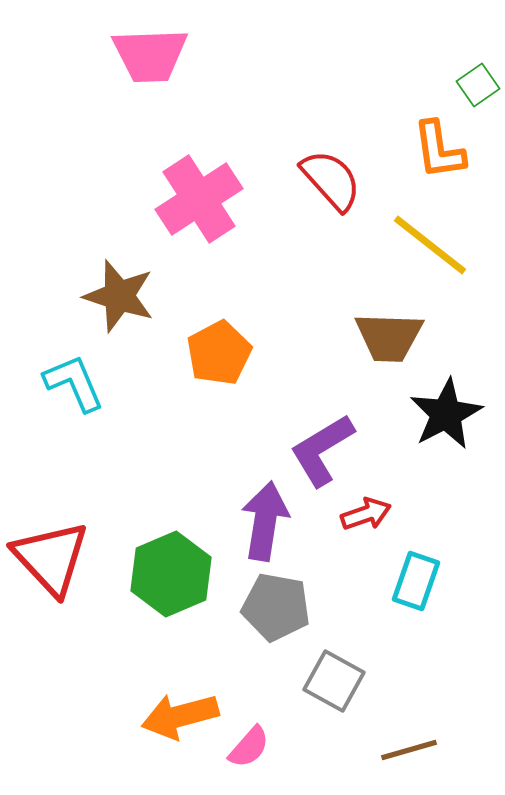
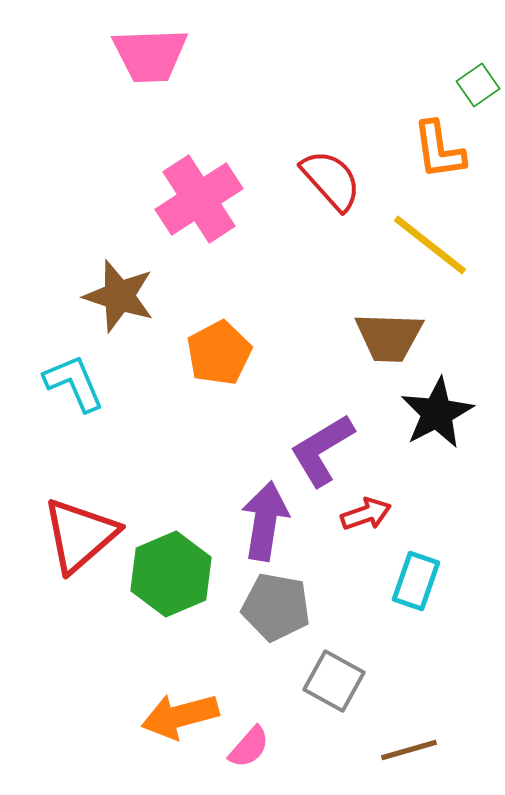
black star: moved 9 px left, 1 px up
red triangle: moved 29 px right, 23 px up; rotated 32 degrees clockwise
